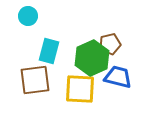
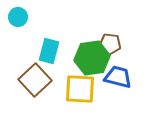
cyan circle: moved 10 px left, 1 px down
brown pentagon: rotated 20 degrees clockwise
green hexagon: rotated 16 degrees clockwise
brown square: rotated 36 degrees counterclockwise
